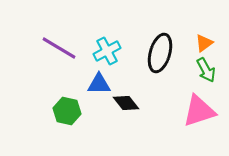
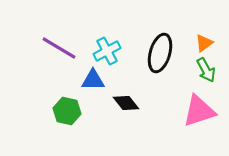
blue triangle: moved 6 px left, 4 px up
